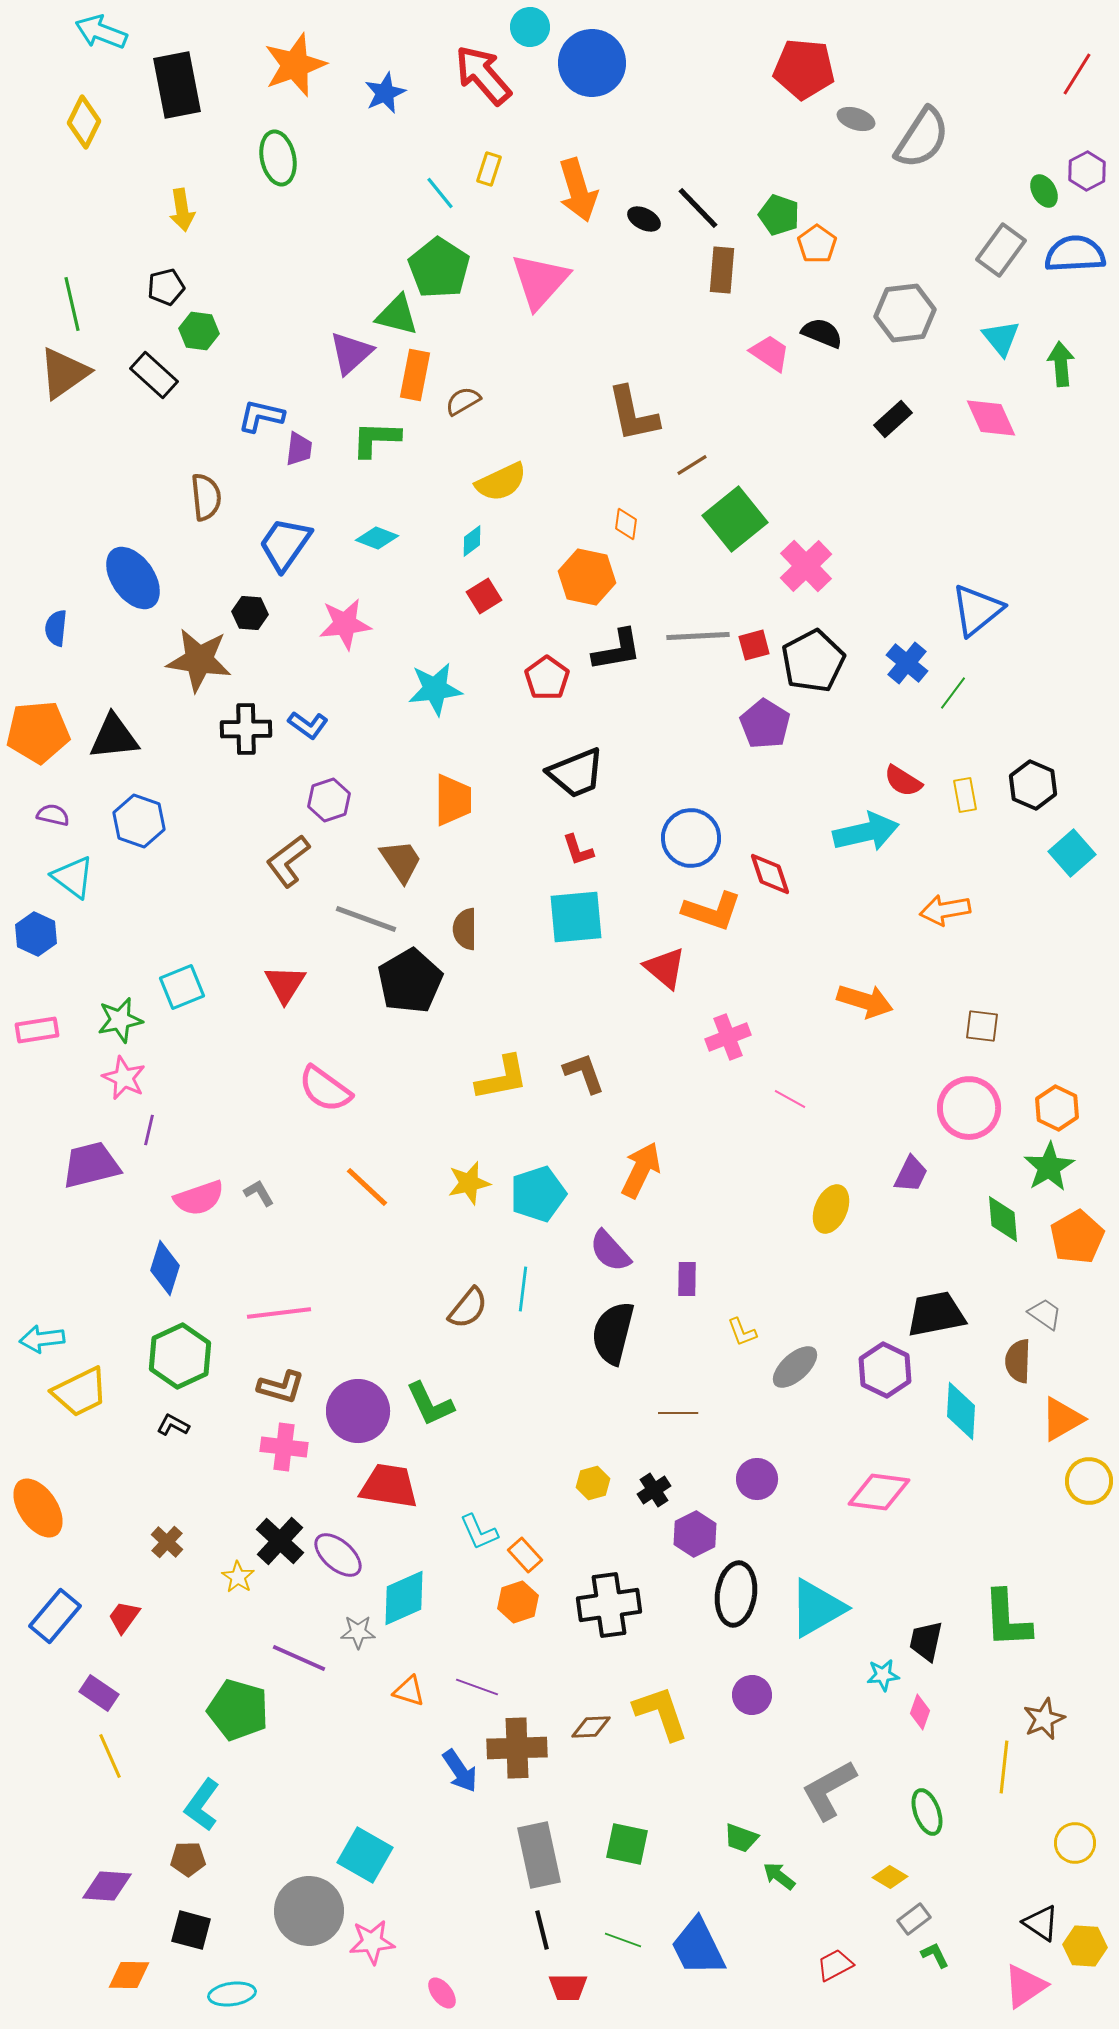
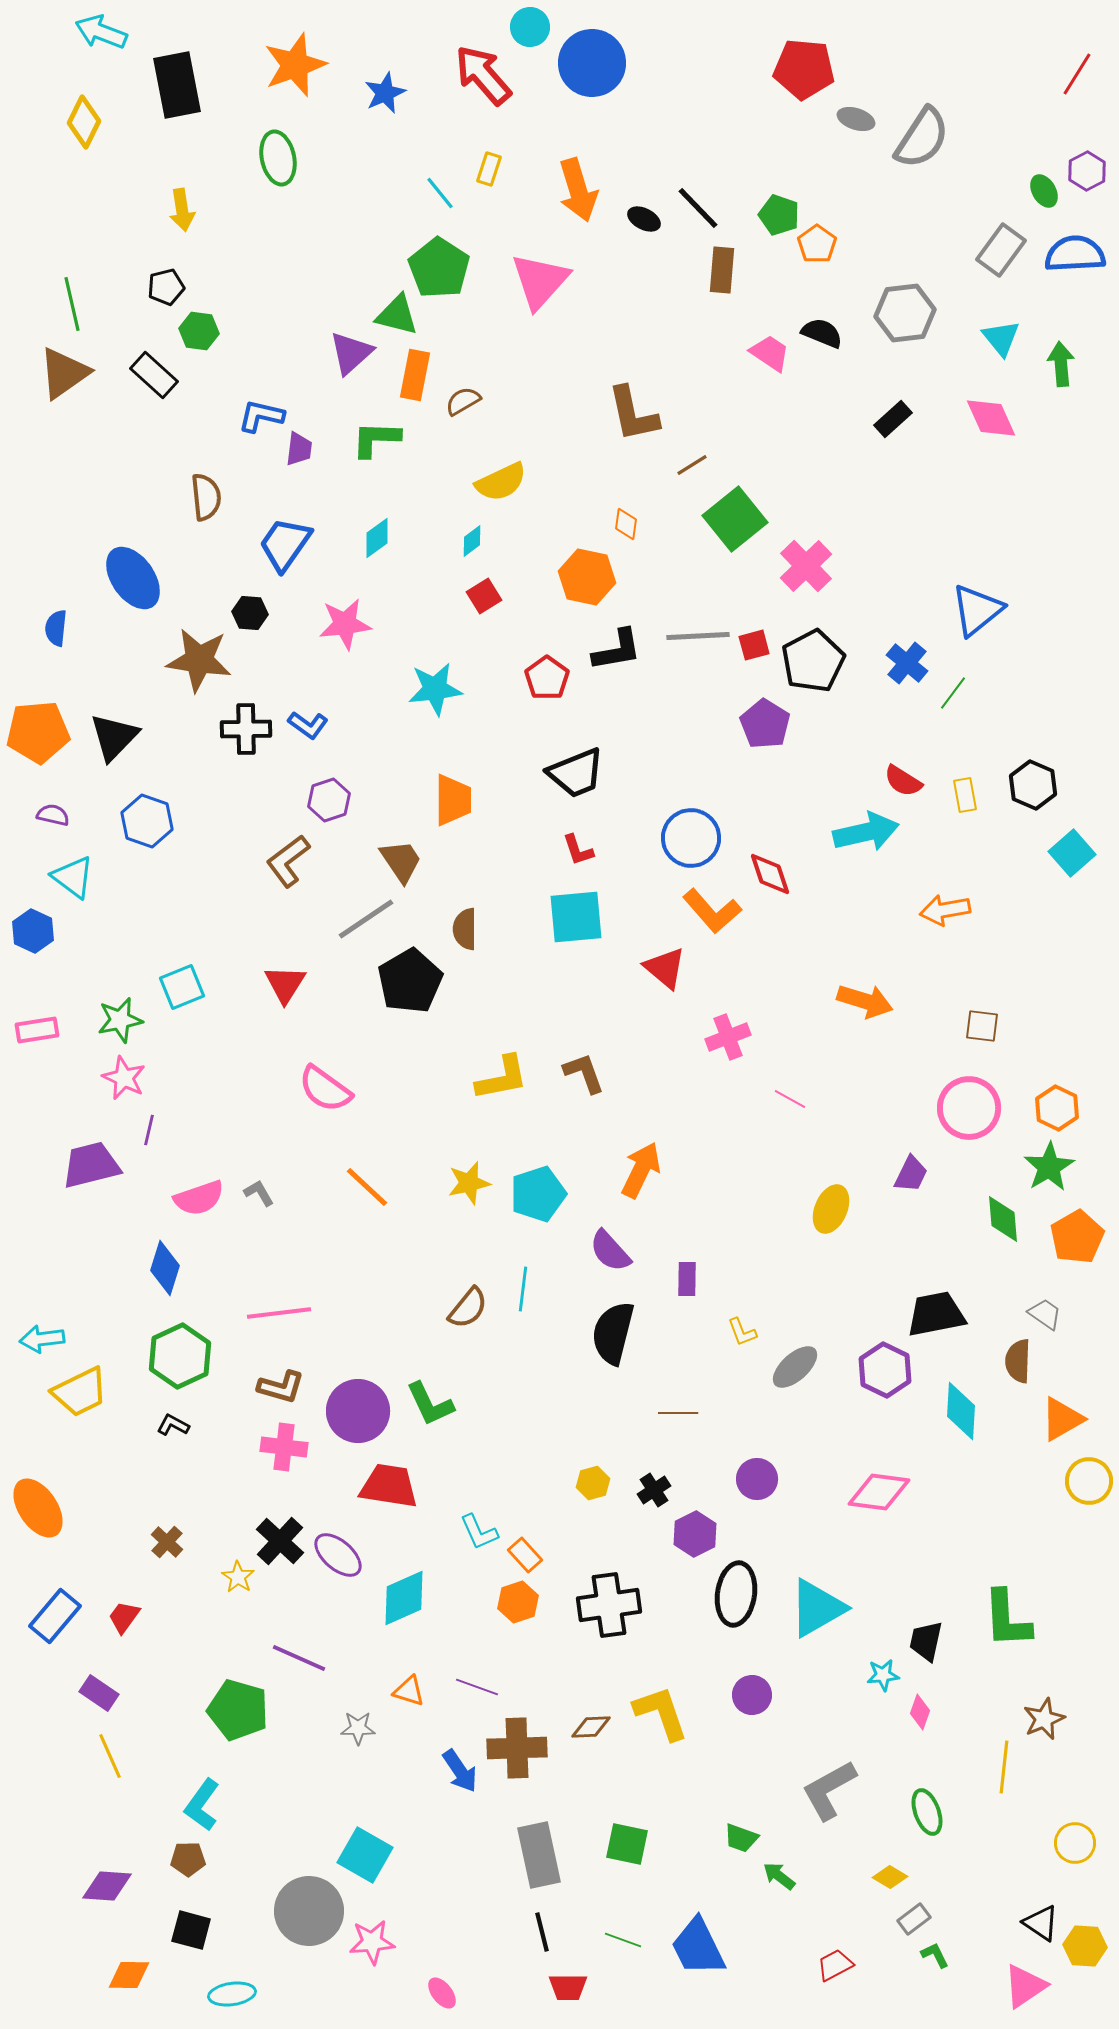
cyan diamond at (377, 538): rotated 57 degrees counterclockwise
black triangle at (114, 737): rotated 40 degrees counterclockwise
blue hexagon at (139, 821): moved 8 px right
orange L-shape at (712, 911): rotated 30 degrees clockwise
gray line at (366, 919): rotated 54 degrees counterclockwise
blue hexagon at (36, 934): moved 3 px left, 3 px up
gray star at (358, 1632): moved 96 px down
black line at (542, 1930): moved 2 px down
